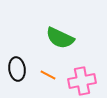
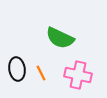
orange line: moved 7 px left, 2 px up; rotated 35 degrees clockwise
pink cross: moved 4 px left, 6 px up; rotated 24 degrees clockwise
